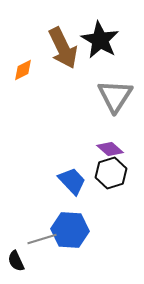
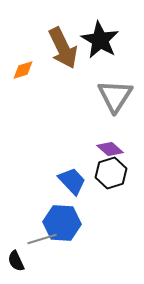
orange diamond: rotated 10 degrees clockwise
blue hexagon: moved 8 px left, 7 px up
